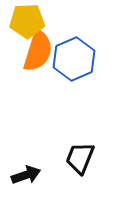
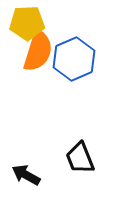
yellow pentagon: moved 2 px down
black trapezoid: rotated 44 degrees counterclockwise
black arrow: rotated 132 degrees counterclockwise
